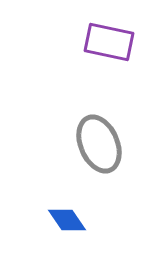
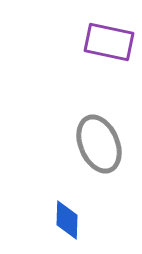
blue diamond: rotated 36 degrees clockwise
